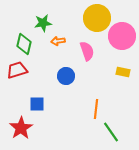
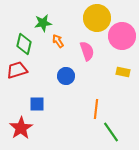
orange arrow: rotated 64 degrees clockwise
